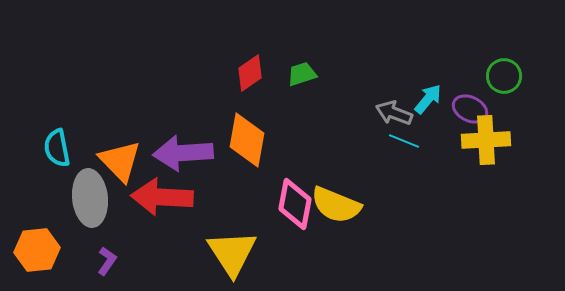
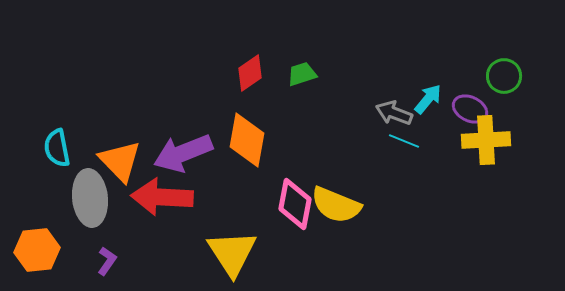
purple arrow: rotated 18 degrees counterclockwise
